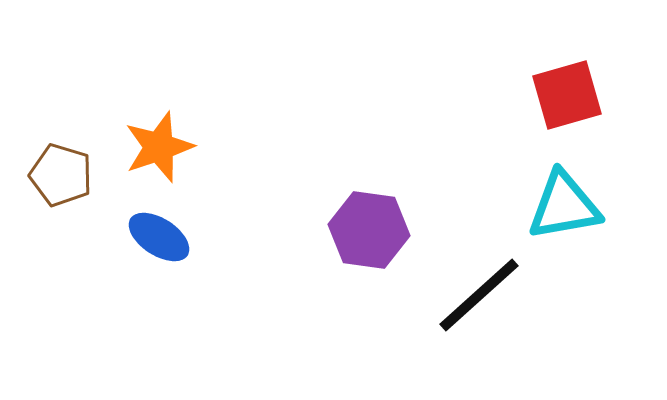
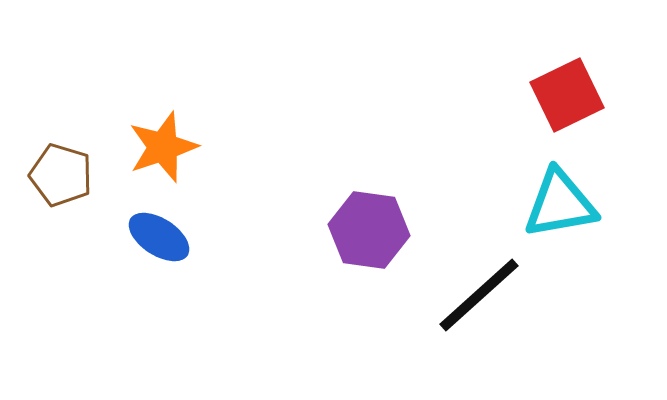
red square: rotated 10 degrees counterclockwise
orange star: moved 4 px right
cyan triangle: moved 4 px left, 2 px up
